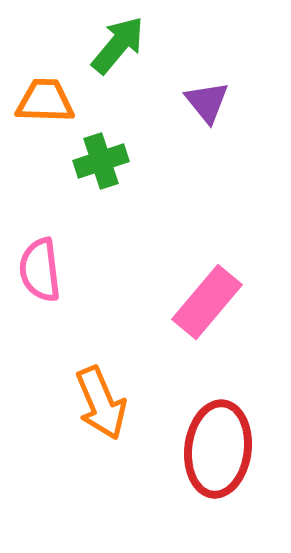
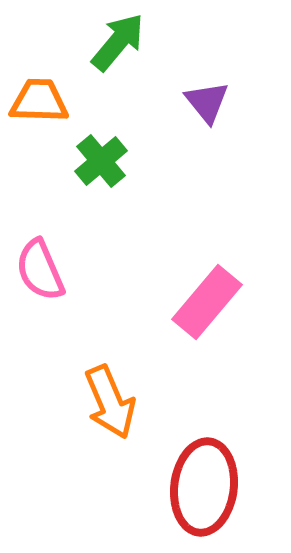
green arrow: moved 3 px up
orange trapezoid: moved 6 px left
green cross: rotated 22 degrees counterclockwise
pink semicircle: rotated 16 degrees counterclockwise
orange arrow: moved 9 px right, 1 px up
red ellipse: moved 14 px left, 38 px down
